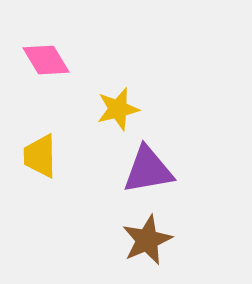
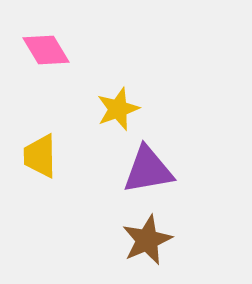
pink diamond: moved 10 px up
yellow star: rotated 6 degrees counterclockwise
